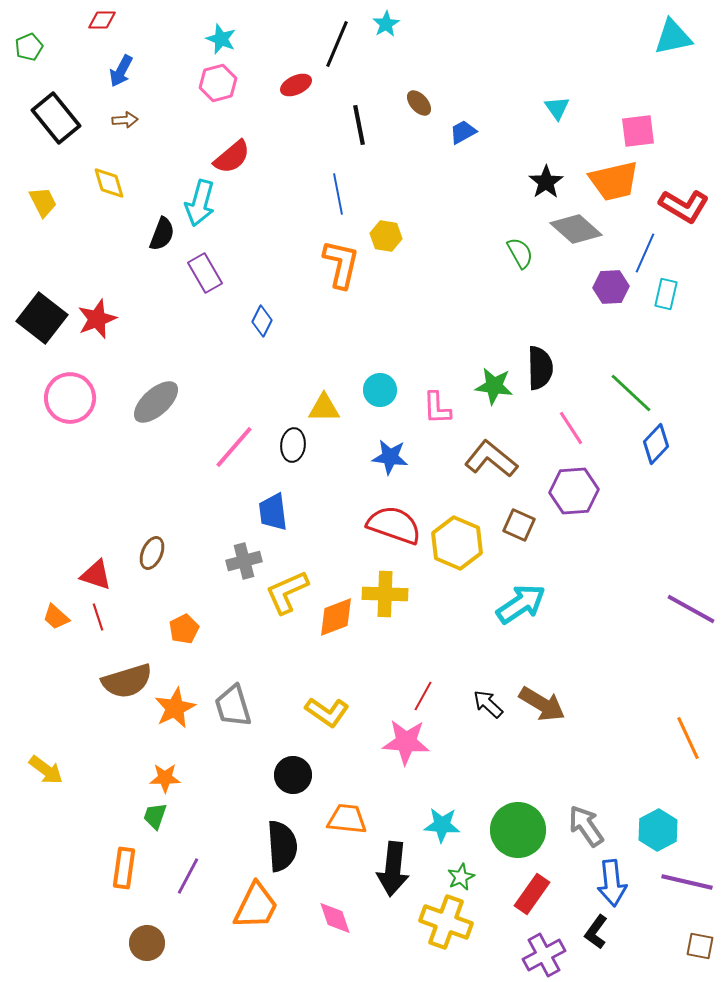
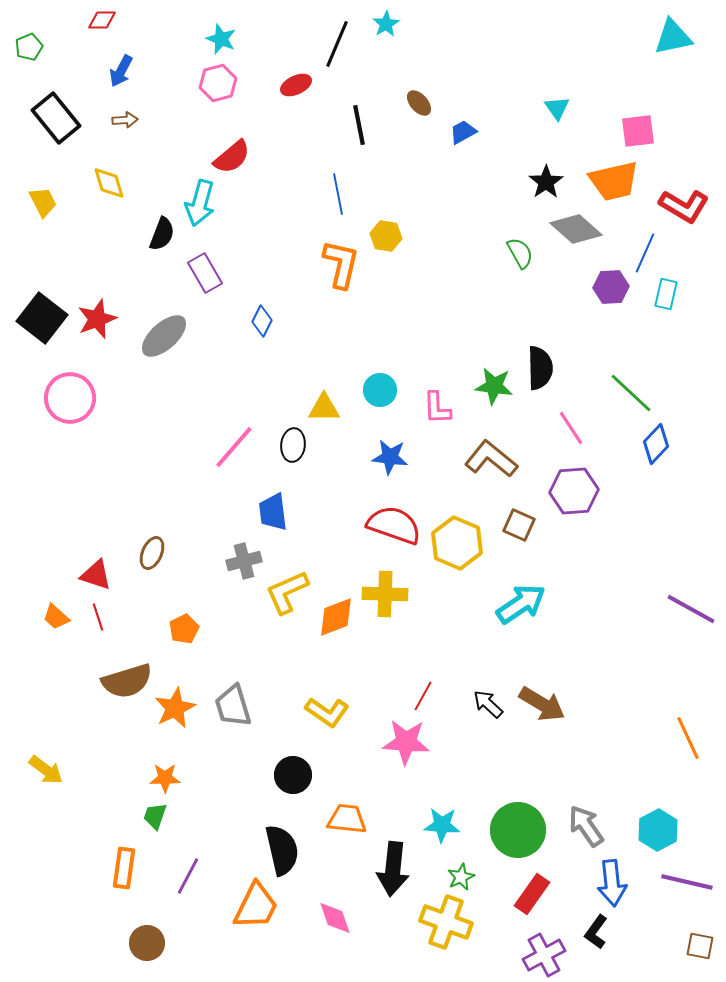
gray ellipse at (156, 402): moved 8 px right, 66 px up
black semicircle at (282, 846): moved 4 px down; rotated 9 degrees counterclockwise
